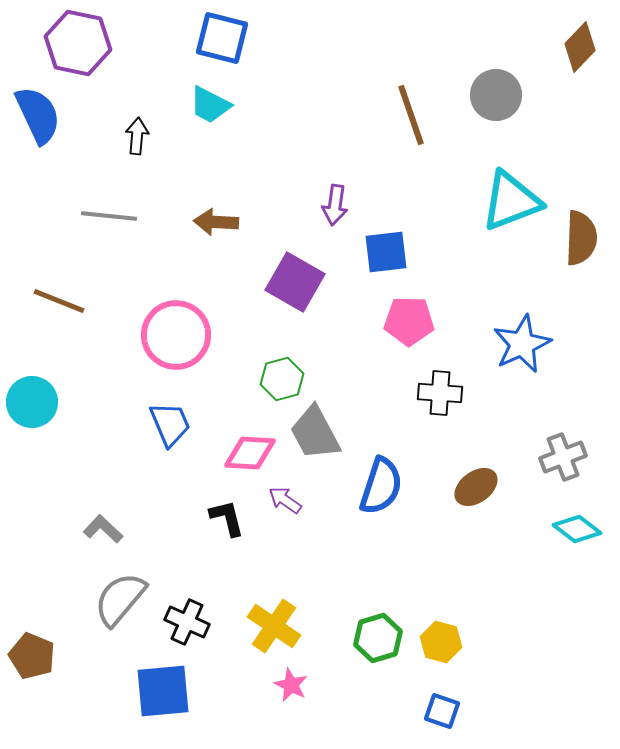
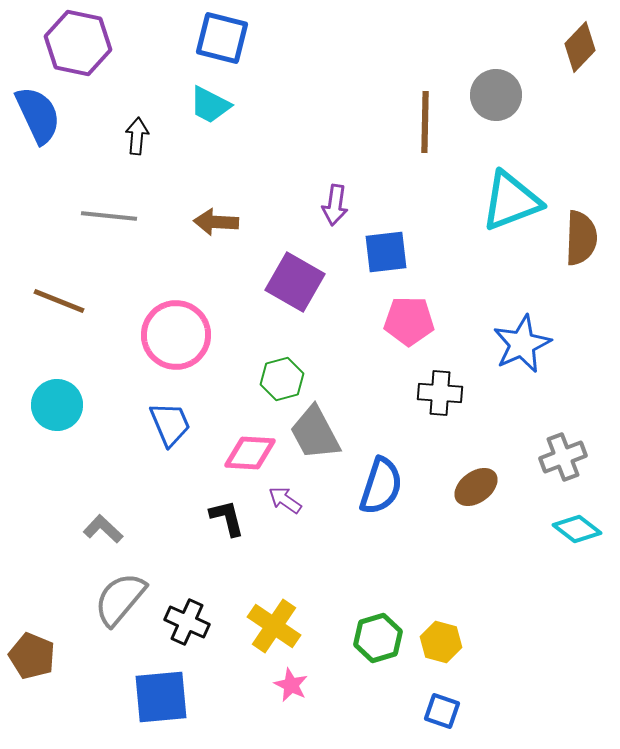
brown line at (411, 115): moved 14 px right, 7 px down; rotated 20 degrees clockwise
cyan circle at (32, 402): moved 25 px right, 3 px down
blue square at (163, 691): moved 2 px left, 6 px down
